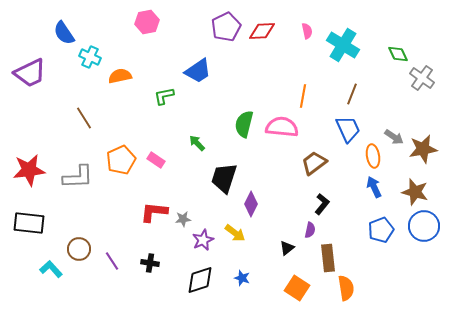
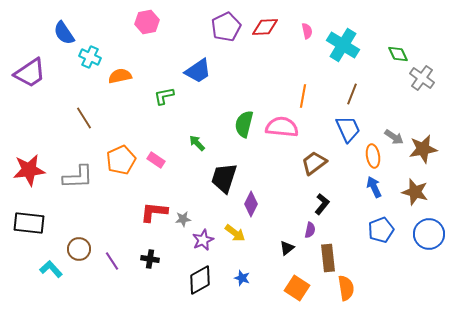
red diamond at (262, 31): moved 3 px right, 4 px up
purple trapezoid at (30, 73): rotated 8 degrees counterclockwise
blue circle at (424, 226): moved 5 px right, 8 px down
black cross at (150, 263): moved 4 px up
black diamond at (200, 280): rotated 12 degrees counterclockwise
